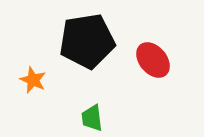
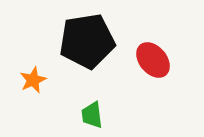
orange star: rotated 24 degrees clockwise
green trapezoid: moved 3 px up
